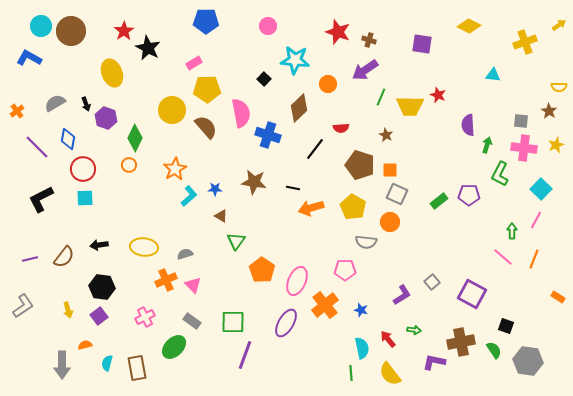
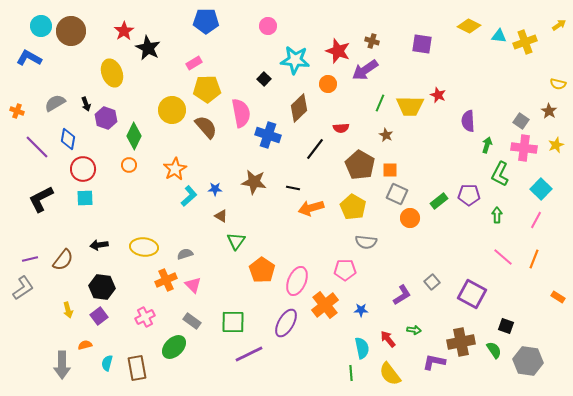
red star at (338, 32): moved 19 px down
brown cross at (369, 40): moved 3 px right, 1 px down
cyan triangle at (493, 75): moved 6 px right, 39 px up
yellow semicircle at (559, 87): moved 1 px left, 3 px up; rotated 14 degrees clockwise
green line at (381, 97): moved 1 px left, 6 px down
orange cross at (17, 111): rotated 32 degrees counterclockwise
gray square at (521, 121): rotated 28 degrees clockwise
purple semicircle at (468, 125): moved 4 px up
green diamond at (135, 138): moved 1 px left, 2 px up
brown pentagon at (360, 165): rotated 12 degrees clockwise
orange circle at (390, 222): moved 20 px right, 4 px up
green arrow at (512, 231): moved 15 px left, 16 px up
brown semicircle at (64, 257): moved 1 px left, 3 px down
gray L-shape at (23, 306): moved 18 px up
blue star at (361, 310): rotated 16 degrees counterclockwise
purple line at (245, 355): moved 4 px right, 1 px up; rotated 44 degrees clockwise
